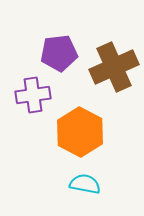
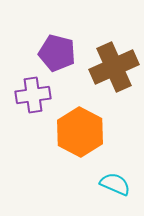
purple pentagon: moved 2 px left; rotated 21 degrees clockwise
cyan semicircle: moved 30 px right; rotated 12 degrees clockwise
